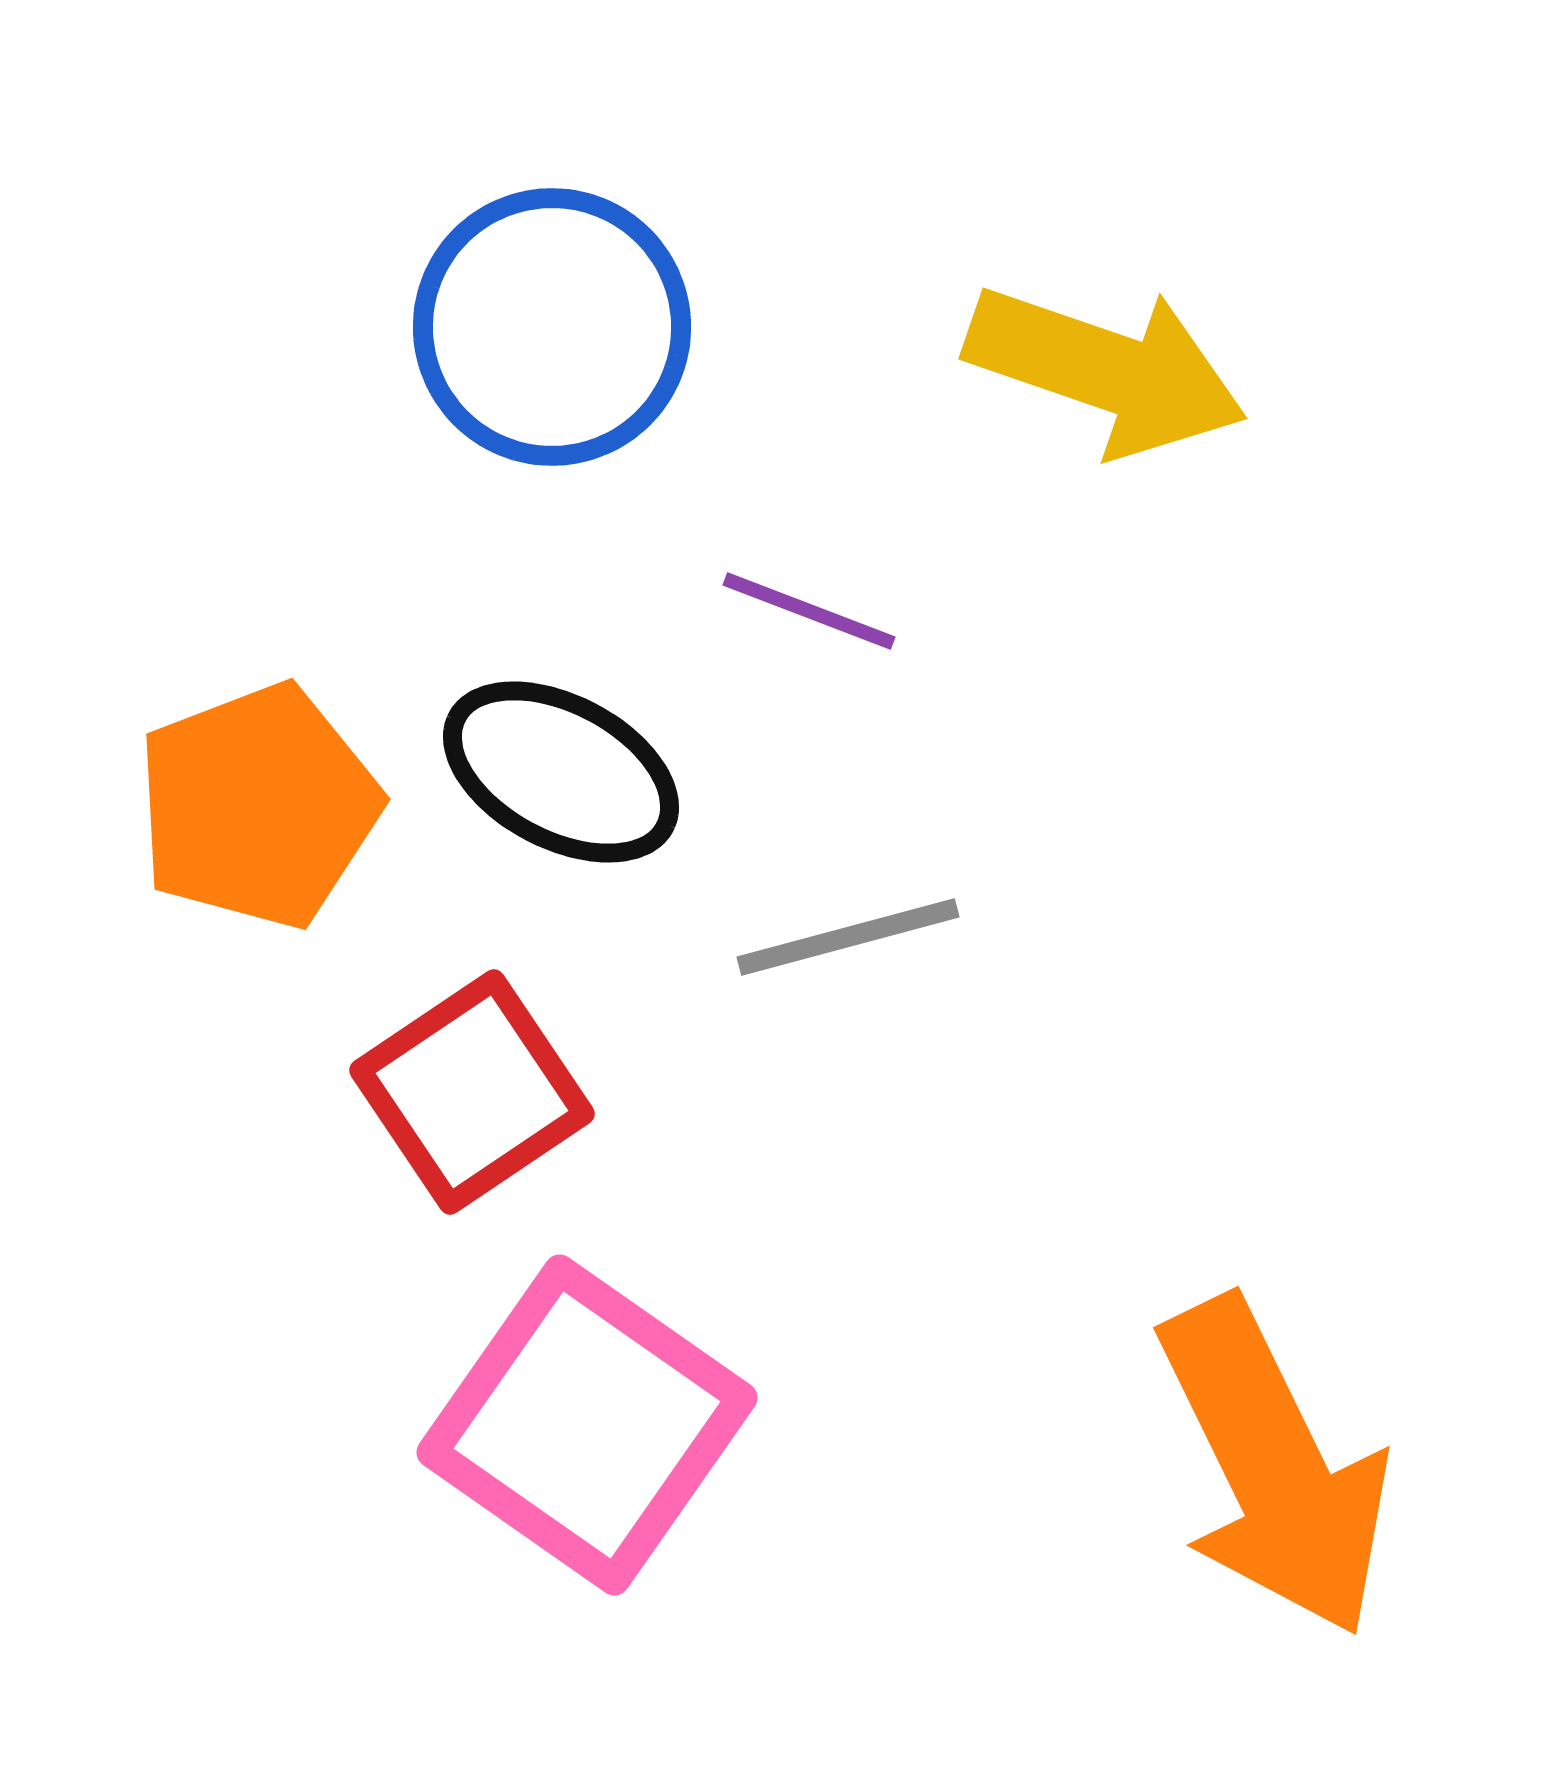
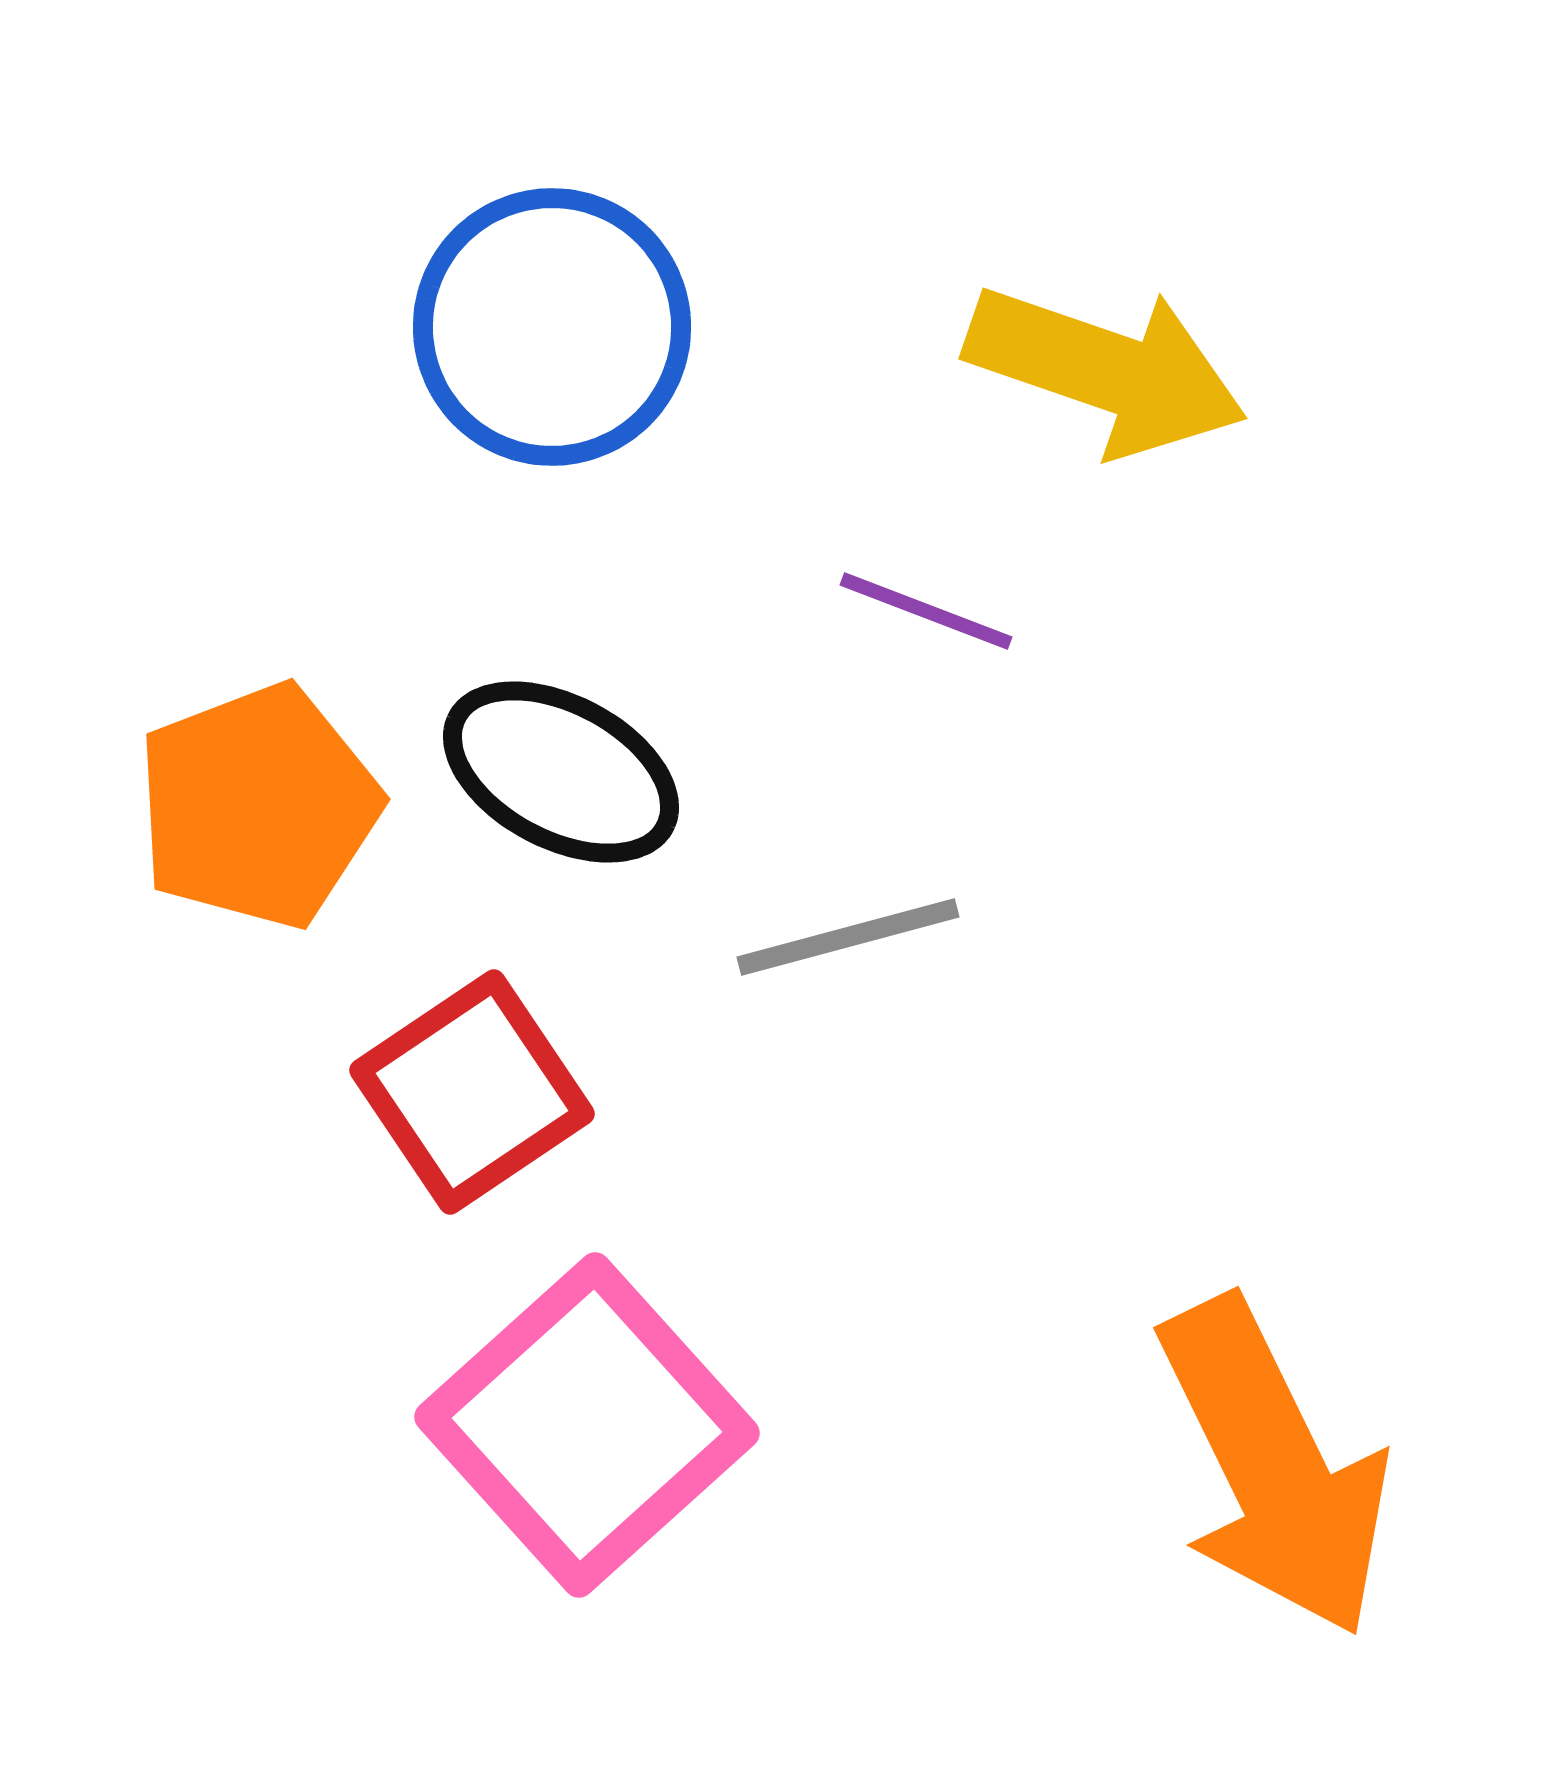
purple line: moved 117 px right
pink square: rotated 13 degrees clockwise
